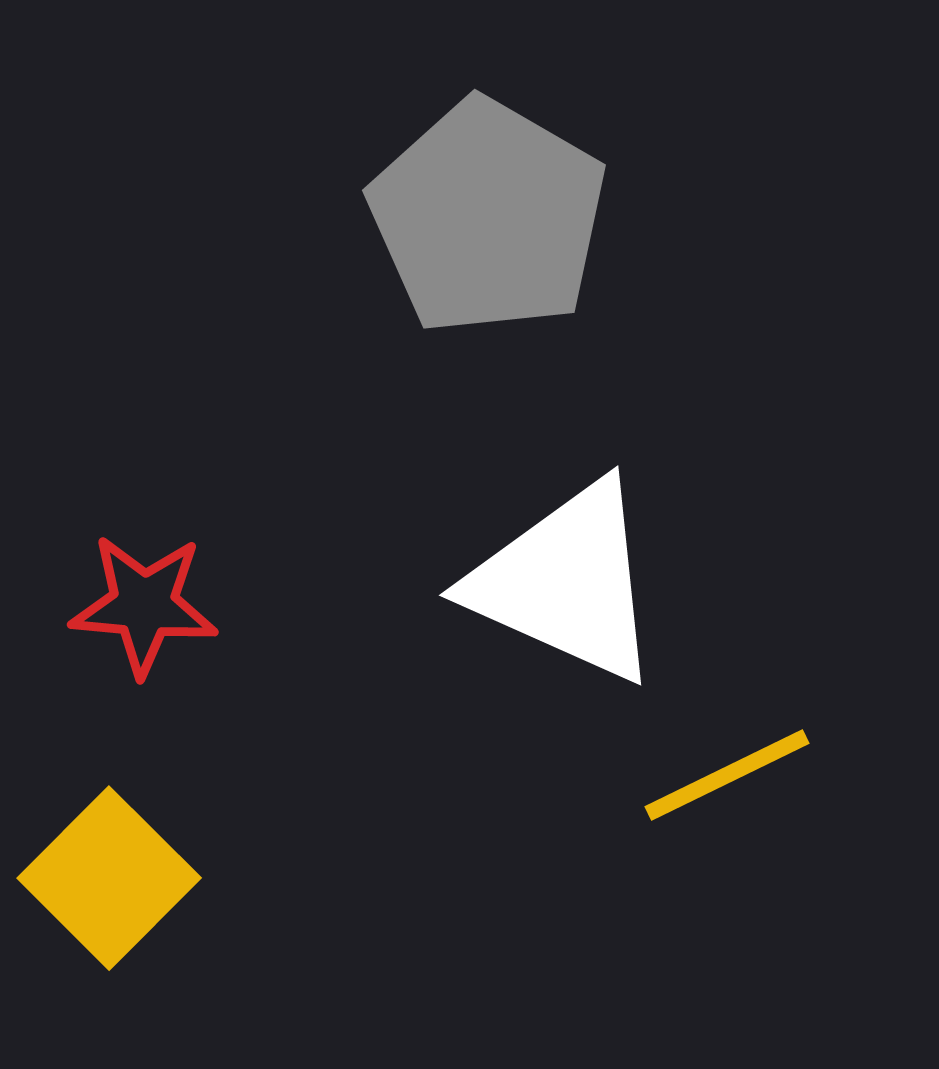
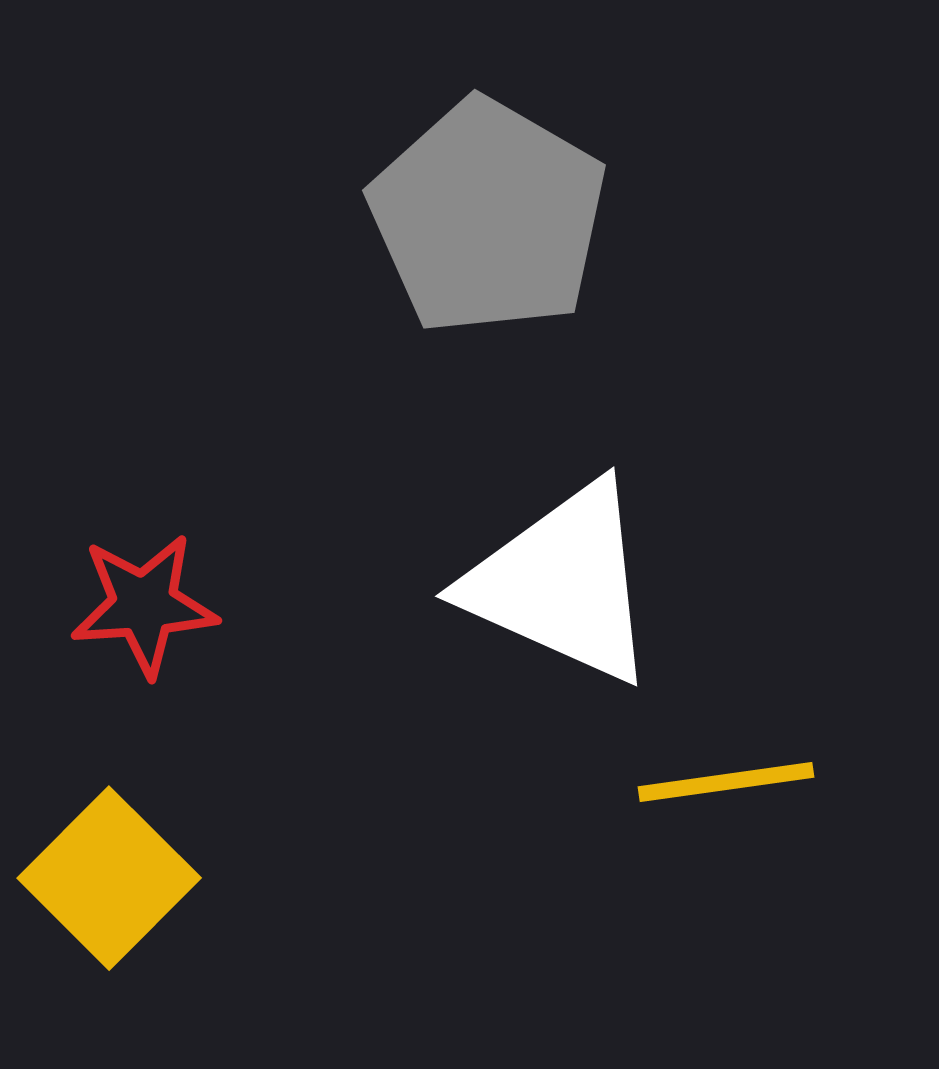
white triangle: moved 4 px left, 1 px down
red star: rotated 9 degrees counterclockwise
yellow line: moved 1 px left, 7 px down; rotated 18 degrees clockwise
